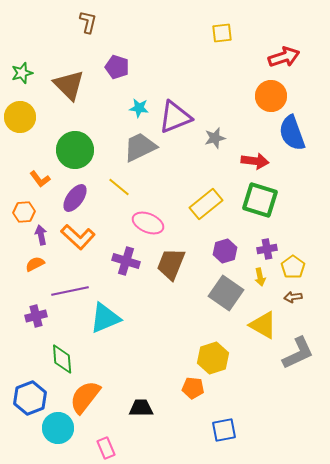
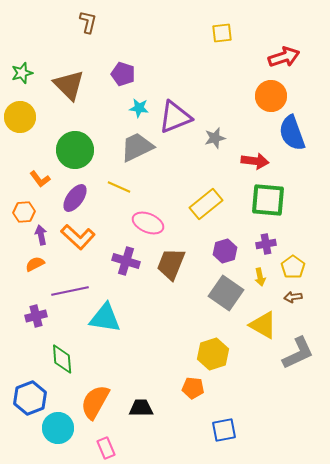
purple pentagon at (117, 67): moved 6 px right, 7 px down
gray trapezoid at (140, 147): moved 3 px left
yellow line at (119, 187): rotated 15 degrees counterclockwise
green square at (260, 200): moved 8 px right; rotated 12 degrees counterclockwise
purple cross at (267, 249): moved 1 px left, 5 px up
cyan triangle at (105, 318): rotated 32 degrees clockwise
yellow hexagon at (213, 358): moved 4 px up
orange semicircle at (85, 397): moved 10 px right, 5 px down; rotated 9 degrees counterclockwise
